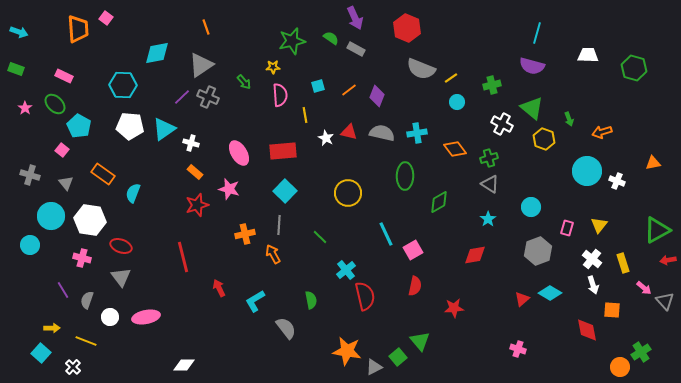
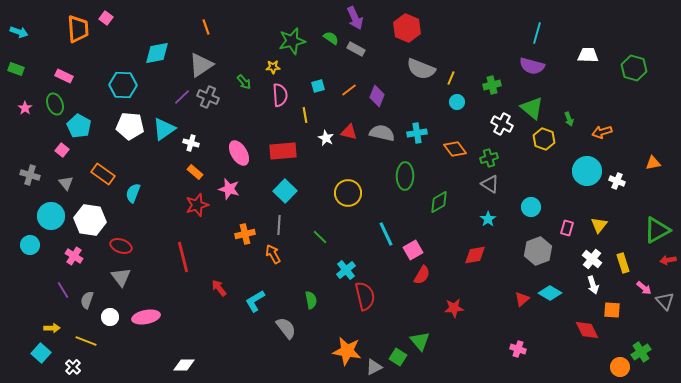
yellow line at (451, 78): rotated 32 degrees counterclockwise
green ellipse at (55, 104): rotated 25 degrees clockwise
pink cross at (82, 258): moved 8 px left, 2 px up; rotated 18 degrees clockwise
red semicircle at (415, 286): moved 7 px right, 11 px up; rotated 18 degrees clockwise
red arrow at (219, 288): rotated 12 degrees counterclockwise
red diamond at (587, 330): rotated 15 degrees counterclockwise
green square at (398, 357): rotated 18 degrees counterclockwise
